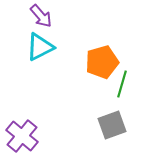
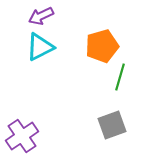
purple arrow: rotated 105 degrees clockwise
orange pentagon: moved 16 px up
green line: moved 2 px left, 7 px up
purple cross: rotated 16 degrees clockwise
